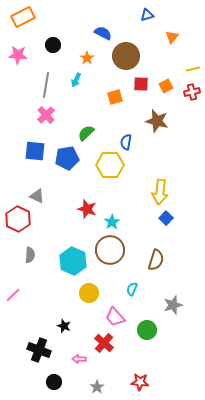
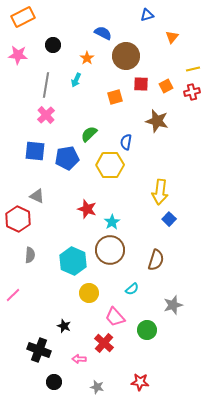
green semicircle at (86, 133): moved 3 px right, 1 px down
blue square at (166, 218): moved 3 px right, 1 px down
cyan semicircle at (132, 289): rotated 152 degrees counterclockwise
gray star at (97, 387): rotated 24 degrees counterclockwise
